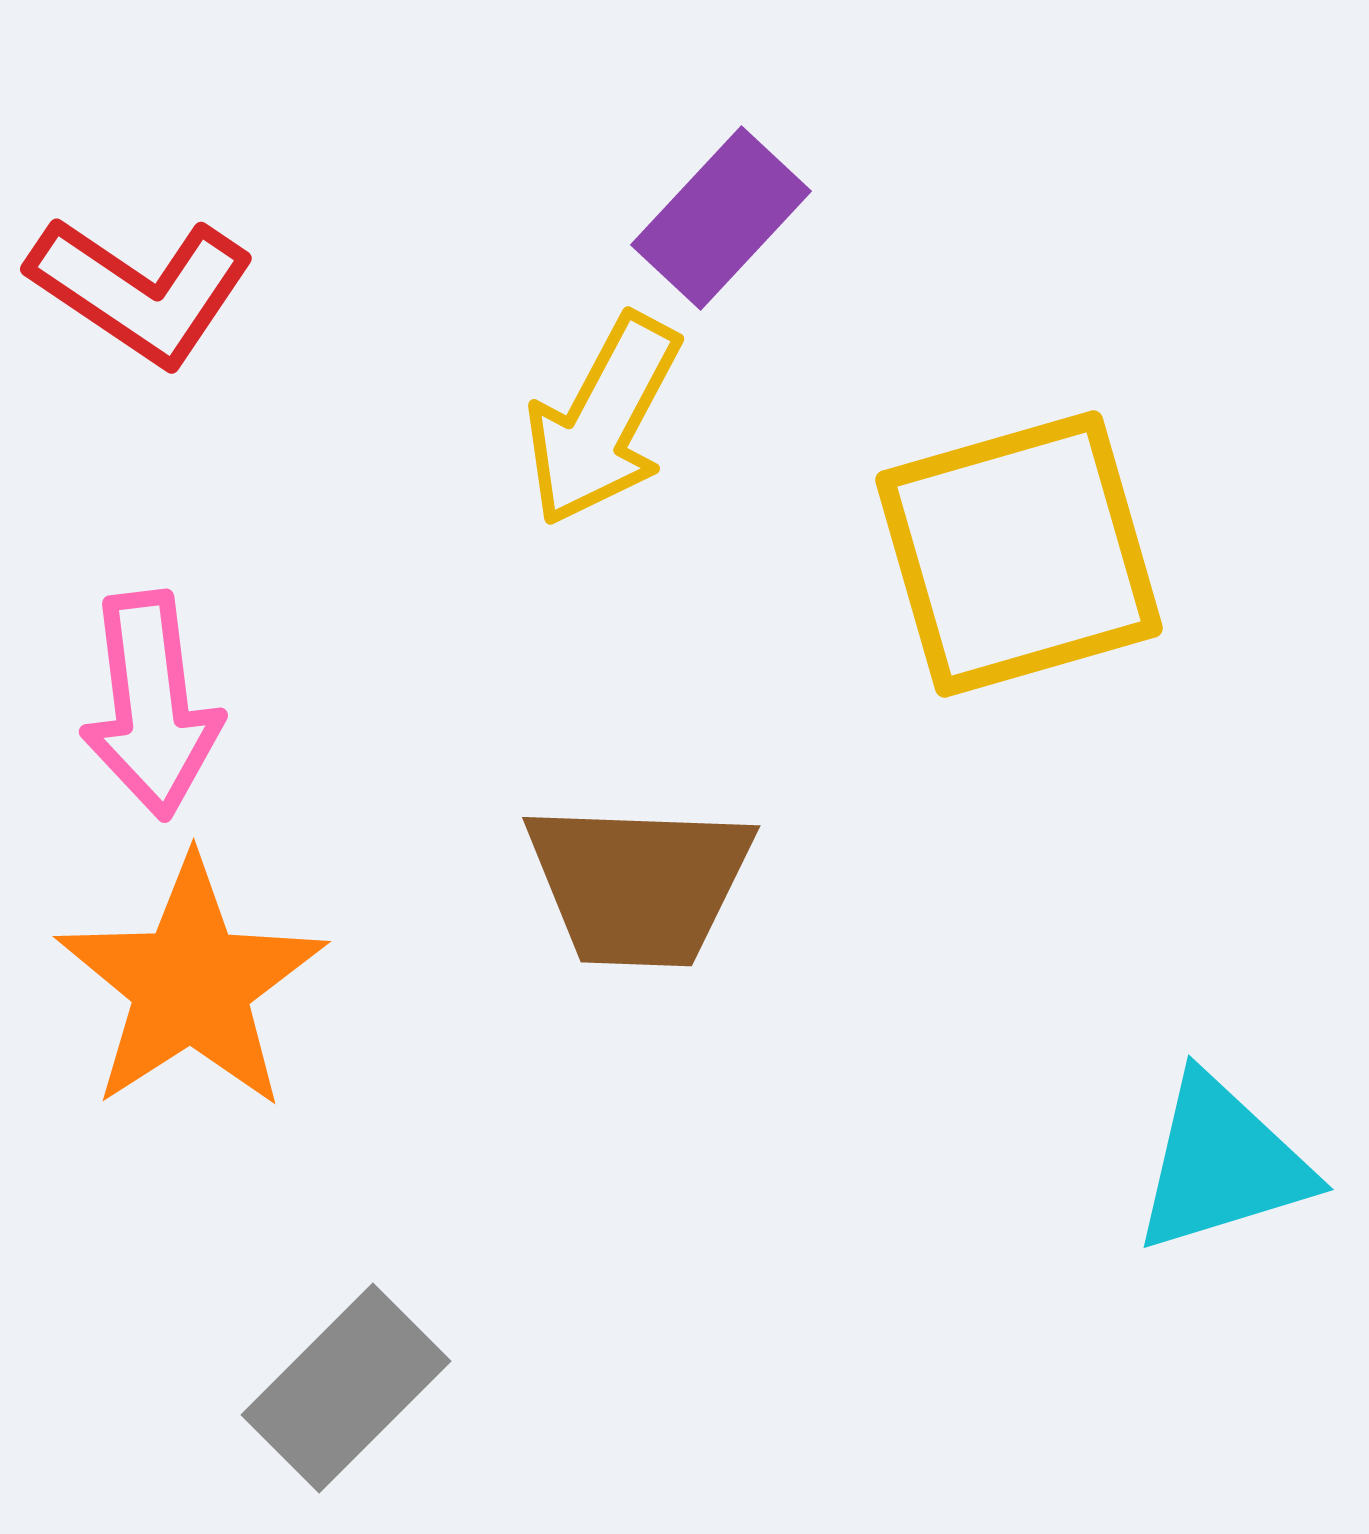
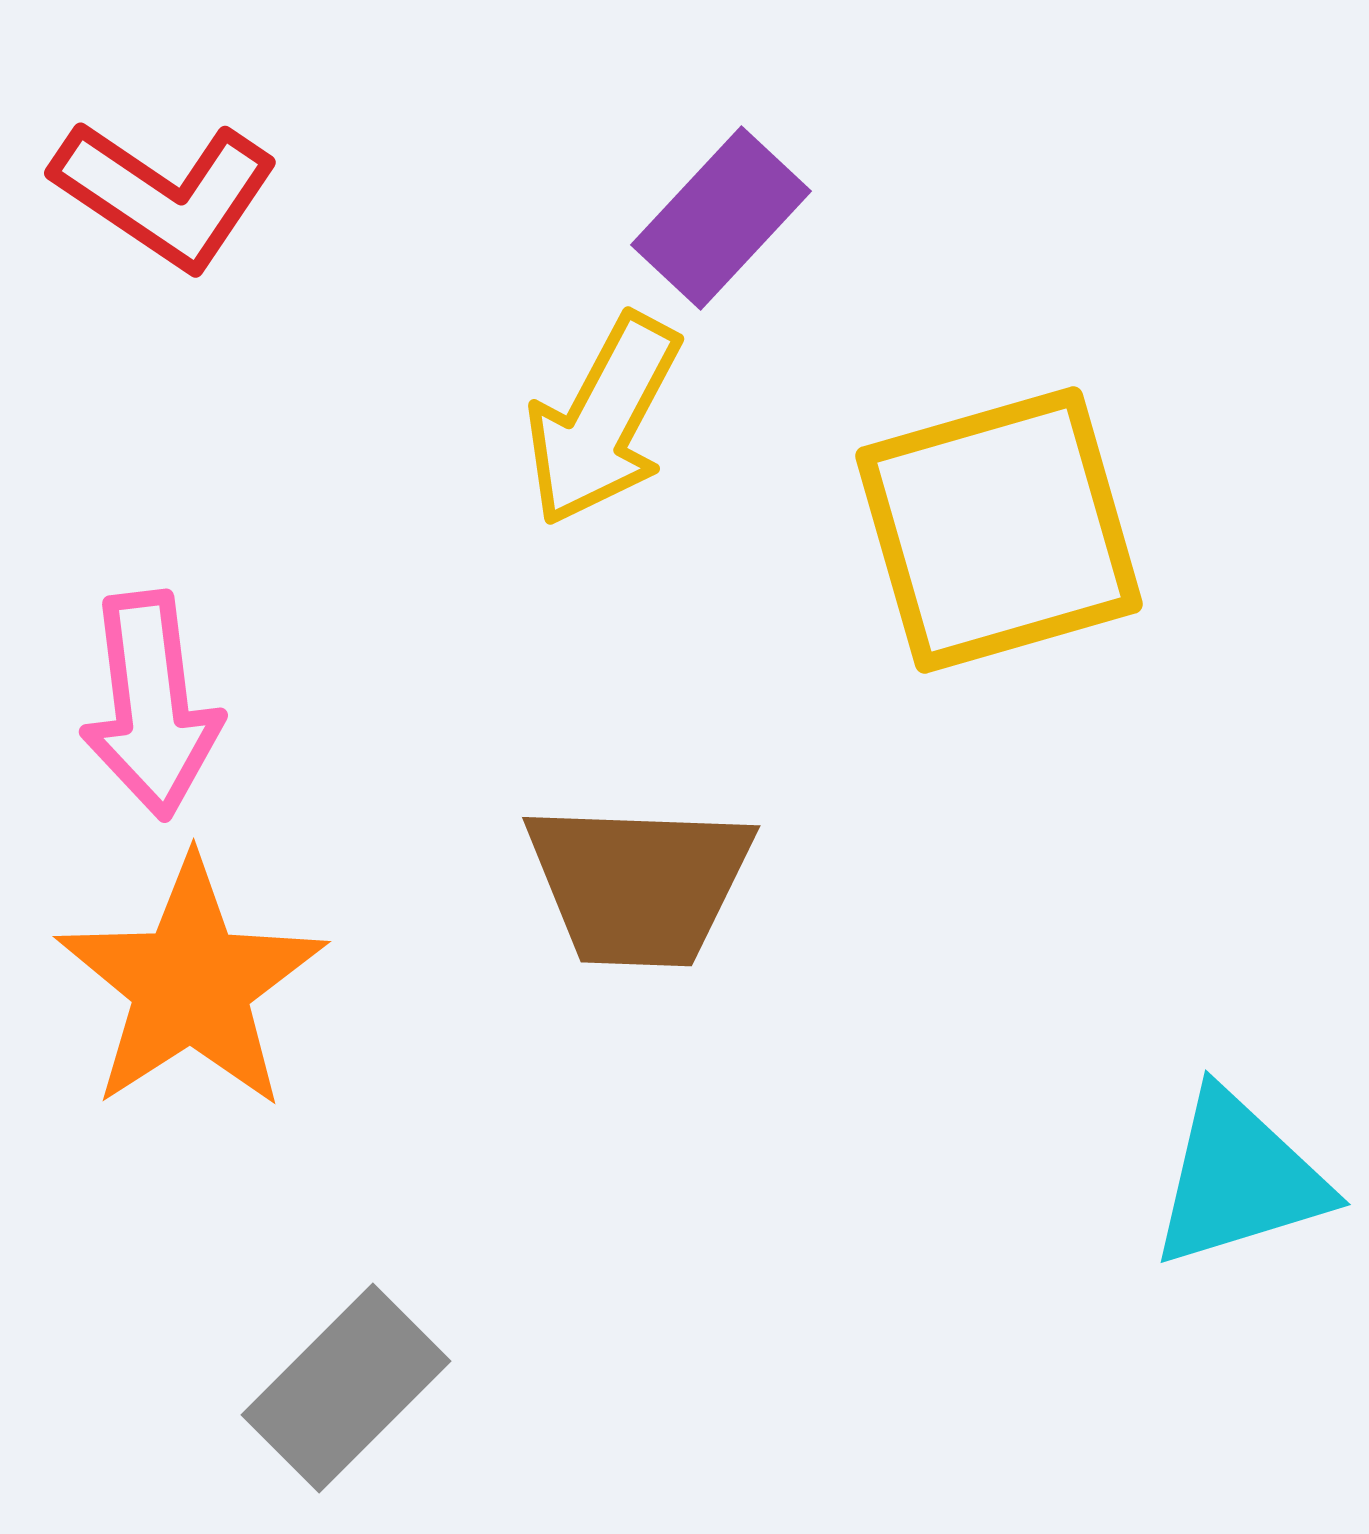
red L-shape: moved 24 px right, 96 px up
yellow square: moved 20 px left, 24 px up
cyan triangle: moved 17 px right, 15 px down
